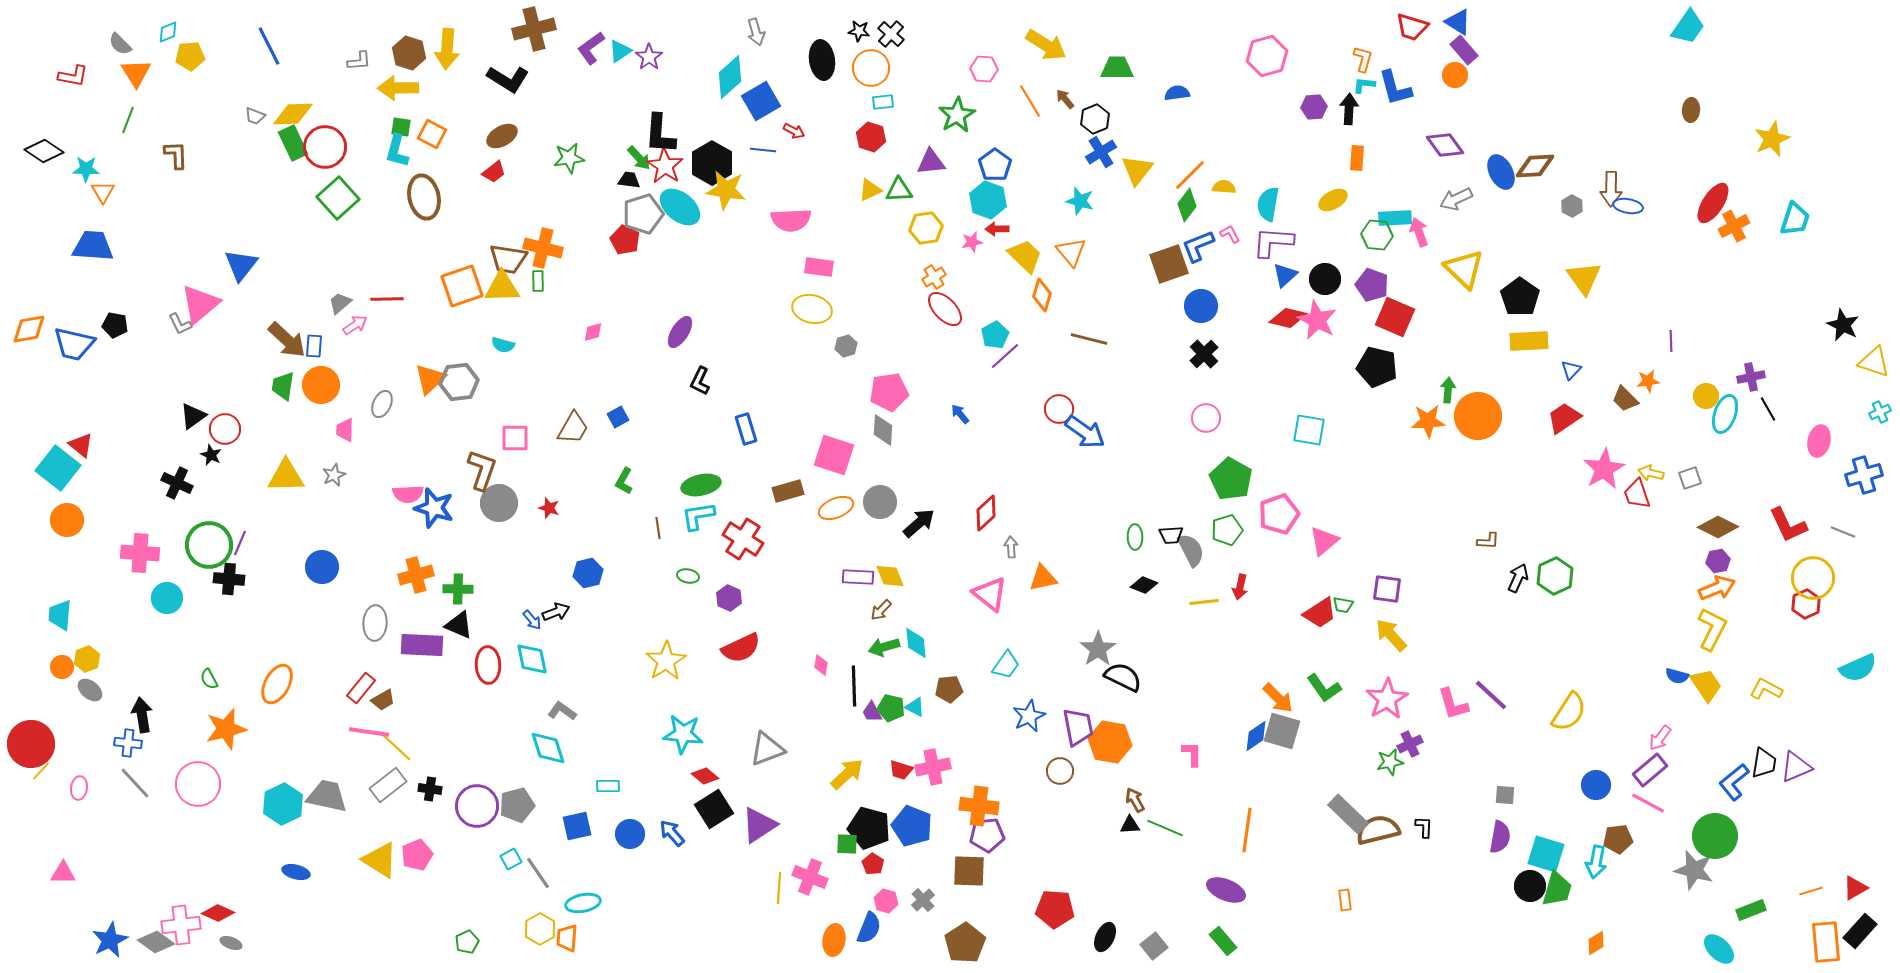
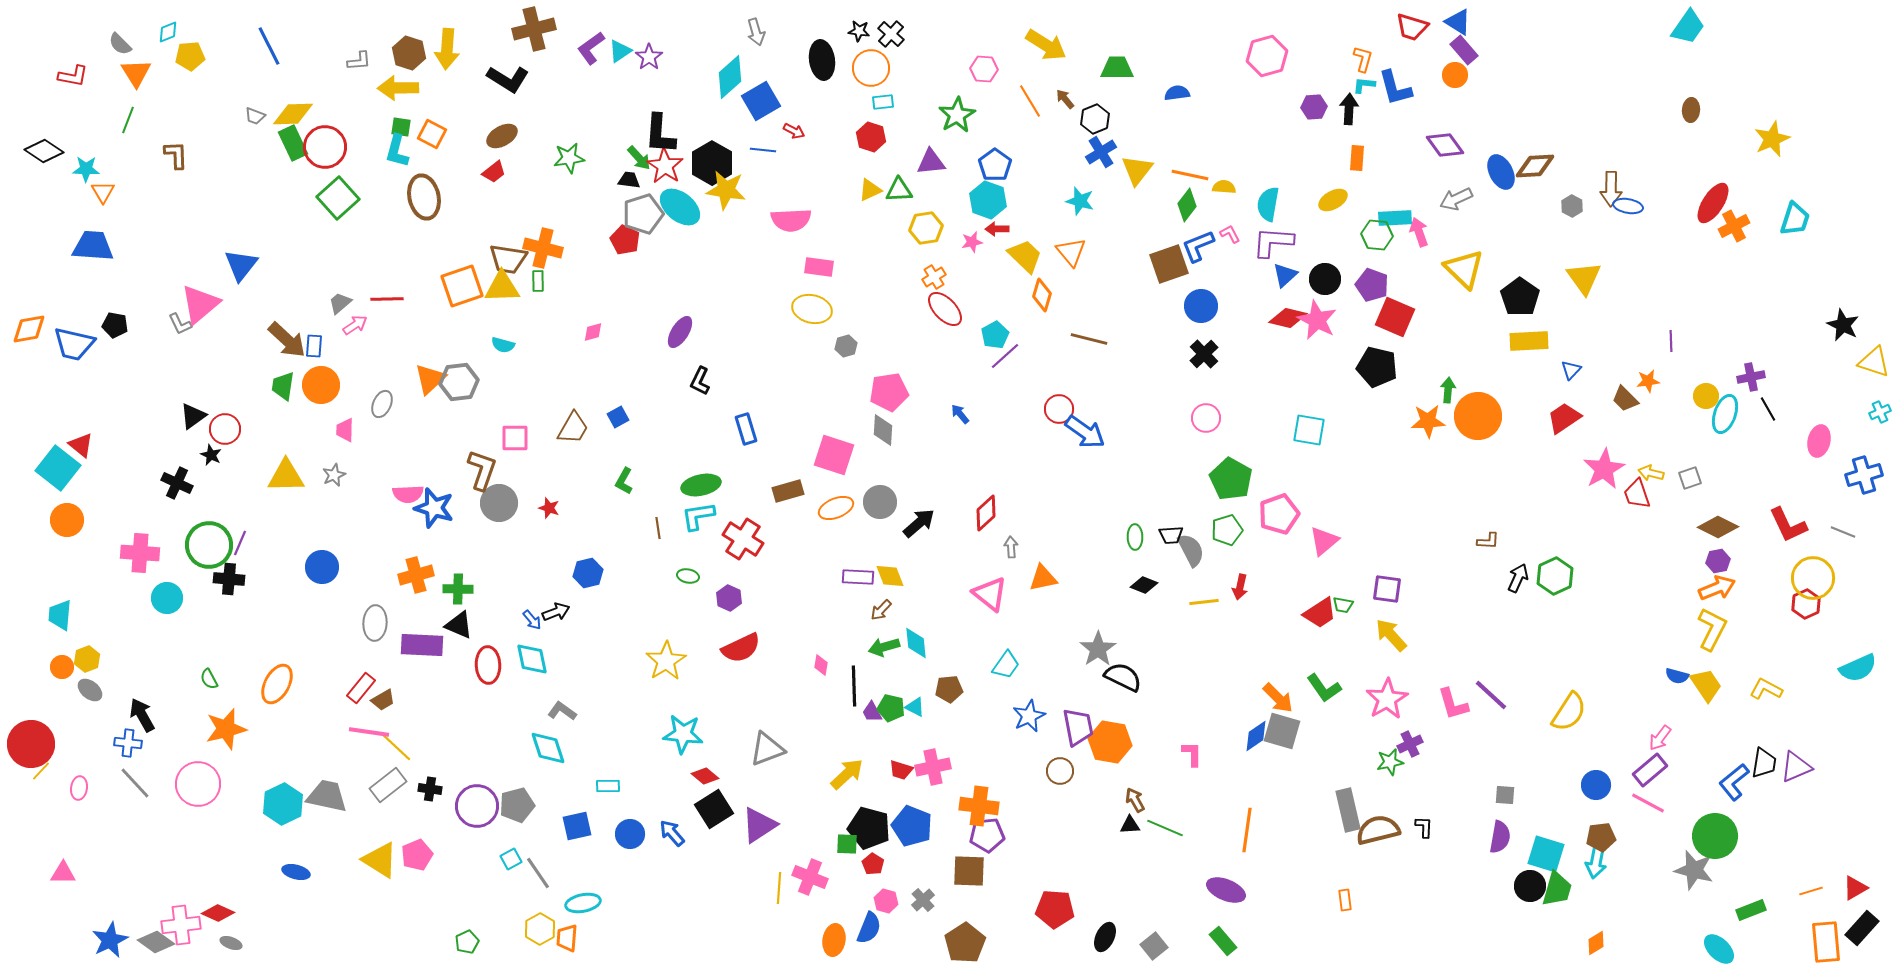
orange line at (1190, 175): rotated 57 degrees clockwise
black arrow at (142, 715): rotated 20 degrees counterclockwise
gray rectangle at (1348, 814): moved 4 px up; rotated 33 degrees clockwise
brown pentagon at (1618, 839): moved 17 px left, 2 px up
black rectangle at (1860, 931): moved 2 px right, 3 px up
